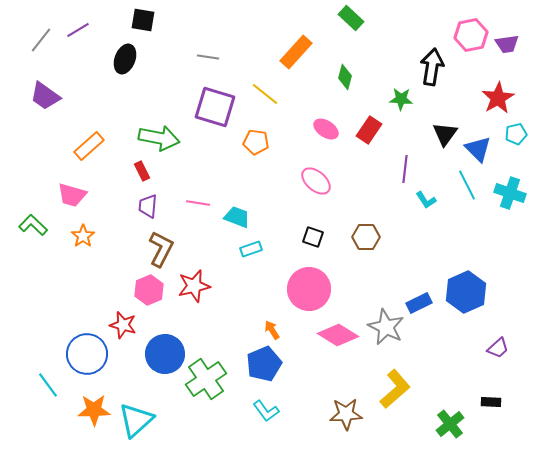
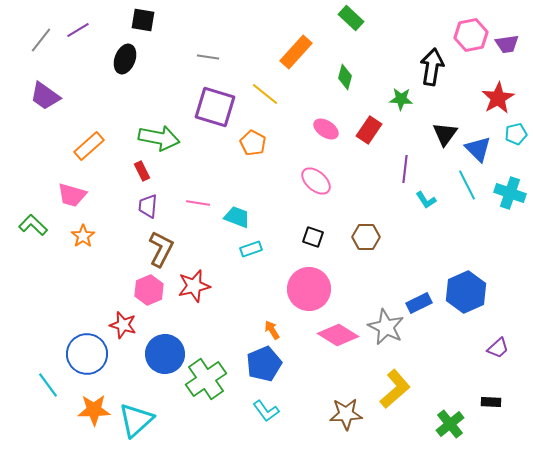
orange pentagon at (256, 142): moved 3 px left, 1 px down; rotated 20 degrees clockwise
